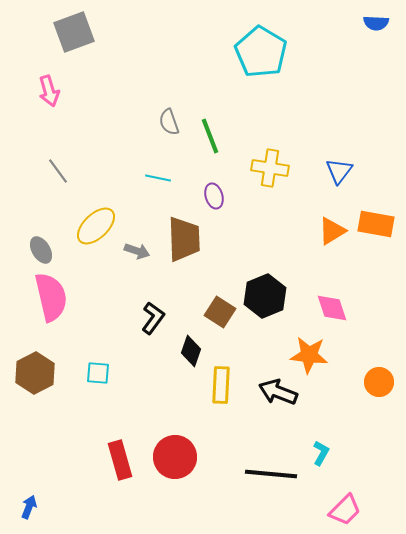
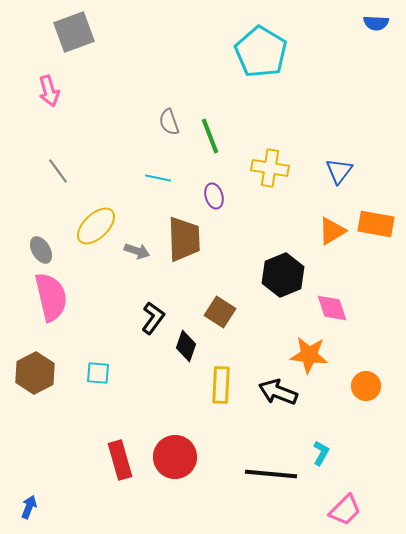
black hexagon: moved 18 px right, 21 px up
black diamond: moved 5 px left, 5 px up
orange circle: moved 13 px left, 4 px down
